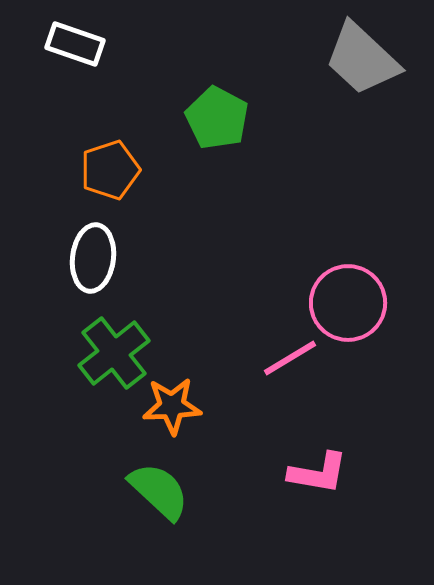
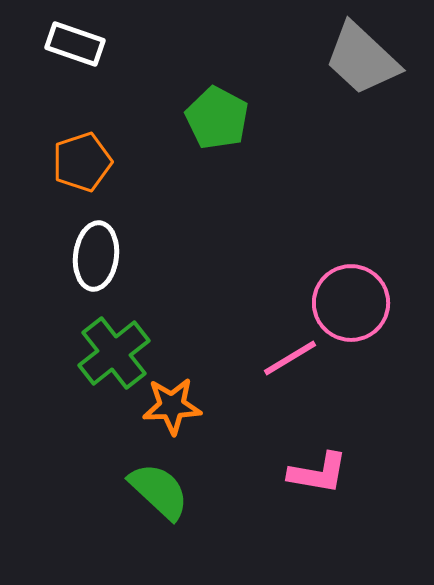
orange pentagon: moved 28 px left, 8 px up
white ellipse: moved 3 px right, 2 px up
pink circle: moved 3 px right
